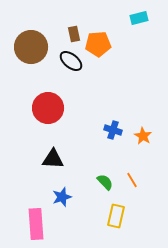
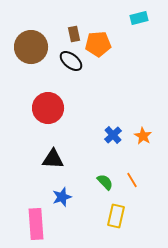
blue cross: moved 5 px down; rotated 30 degrees clockwise
